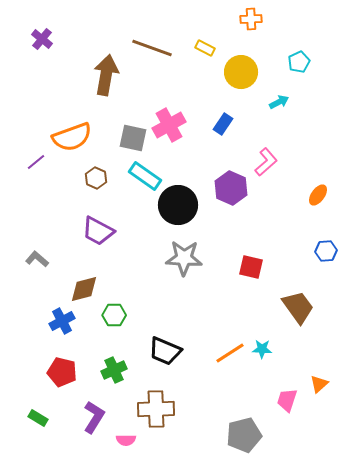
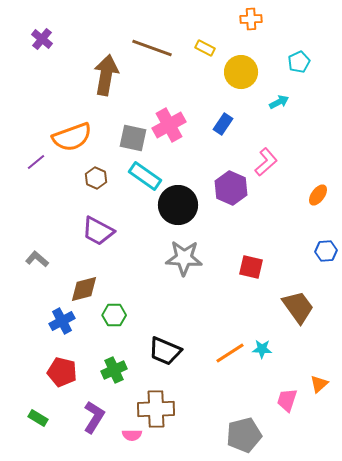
pink semicircle: moved 6 px right, 5 px up
